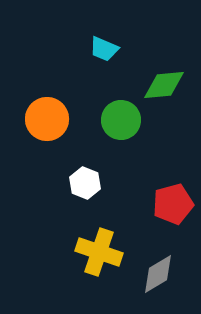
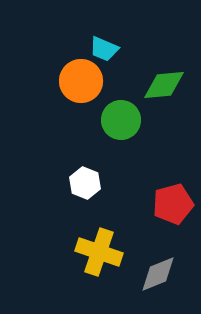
orange circle: moved 34 px right, 38 px up
gray diamond: rotated 9 degrees clockwise
